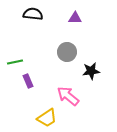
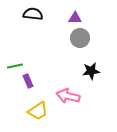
gray circle: moved 13 px right, 14 px up
green line: moved 4 px down
pink arrow: rotated 25 degrees counterclockwise
yellow trapezoid: moved 9 px left, 7 px up
